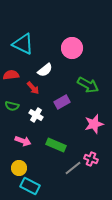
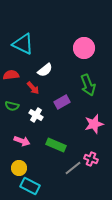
pink circle: moved 12 px right
green arrow: rotated 40 degrees clockwise
pink arrow: moved 1 px left
